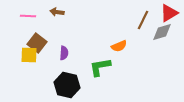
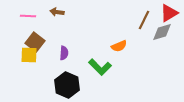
brown line: moved 1 px right
brown square: moved 2 px left, 1 px up
green L-shape: rotated 125 degrees counterclockwise
black hexagon: rotated 10 degrees clockwise
